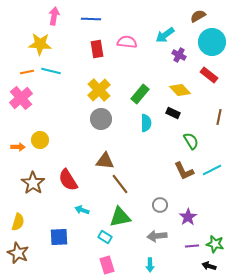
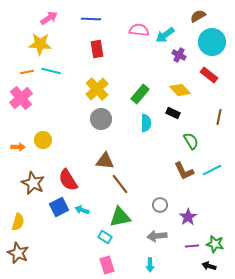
pink arrow at (54, 16): moved 5 px left, 2 px down; rotated 48 degrees clockwise
pink semicircle at (127, 42): moved 12 px right, 12 px up
yellow cross at (99, 90): moved 2 px left, 1 px up
yellow circle at (40, 140): moved 3 px right
brown star at (33, 183): rotated 10 degrees counterclockwise
blue square at (59, 237): moved 30 px up; rotated 24 degrees counterclockwise
